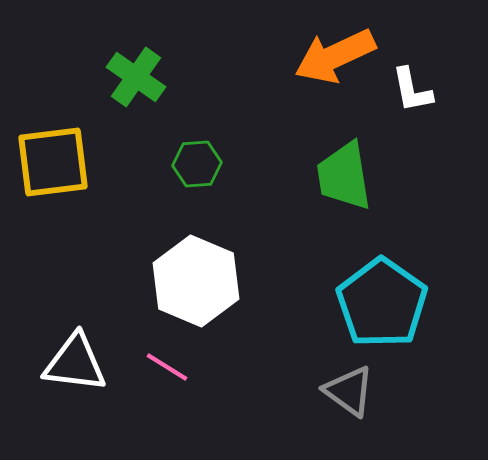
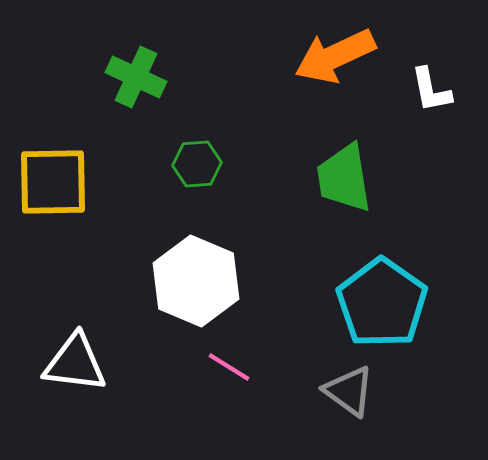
green cross: rotated 10 degrees counterclockwise
white L-shape: moved 19 px right
yellow square: moved 20 px down; rotated 6 degrees clockwise
green trapezoid: moved 2 px down
pink line: moved 62 px right
